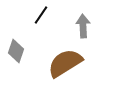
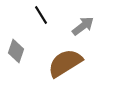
black line: rotated 66 degrees counterclockwise
gray arrow: rotated 55 degrees clockwise
